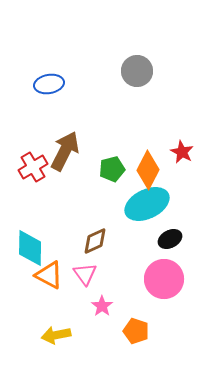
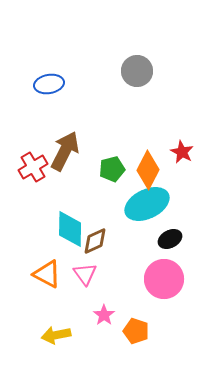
cyan diamond: moved 40 px right, 19 px up
orange triangle: moved 2 px left, 1 px up
pink star: moved 2 px right, 9 px down
